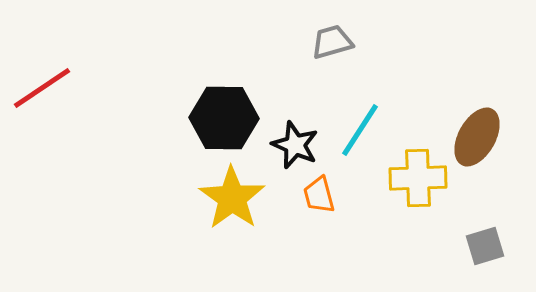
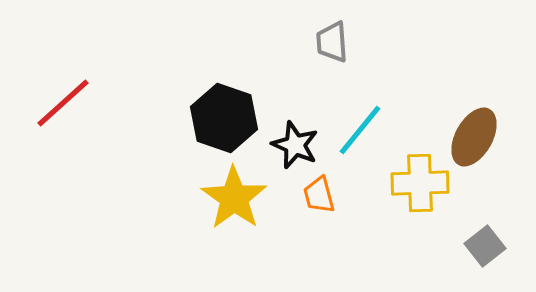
gray trapezoid: rotated 78 degrees counterclockwise
red line: moved 21 px right, 15 px down; rotated 8 degrees counterclockwise
black hexagon: rotated 18 degrees clockwise
cyan line: rotated 6 degrees clockwise
brown ellipse: moved 3 px left
yellow cross: moved 2 px right, 5 px down
yellow star: moved 2 px right
gray square: rotated 21 degrees counterclockwise
